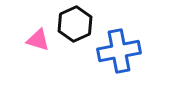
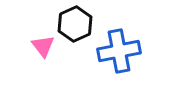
pink triangle: moved 5 px right, 6 px down; rotated 35 degrees clockwise
